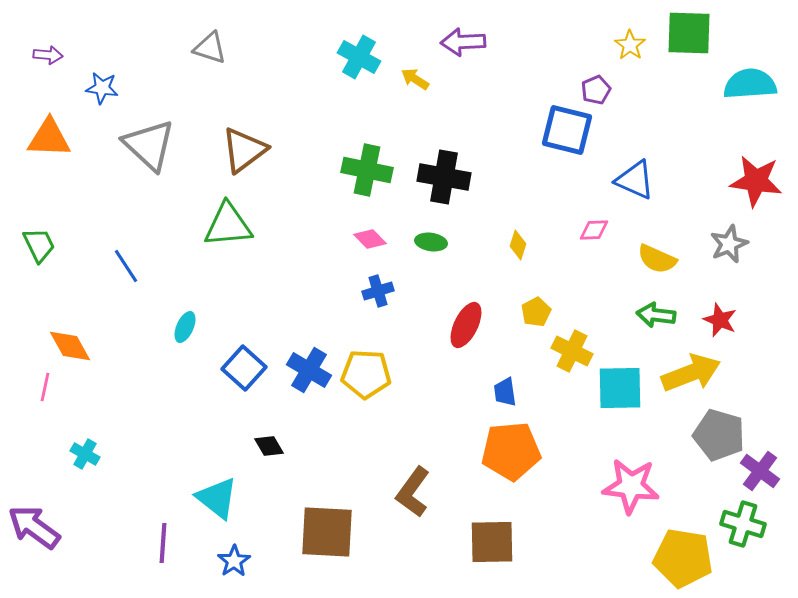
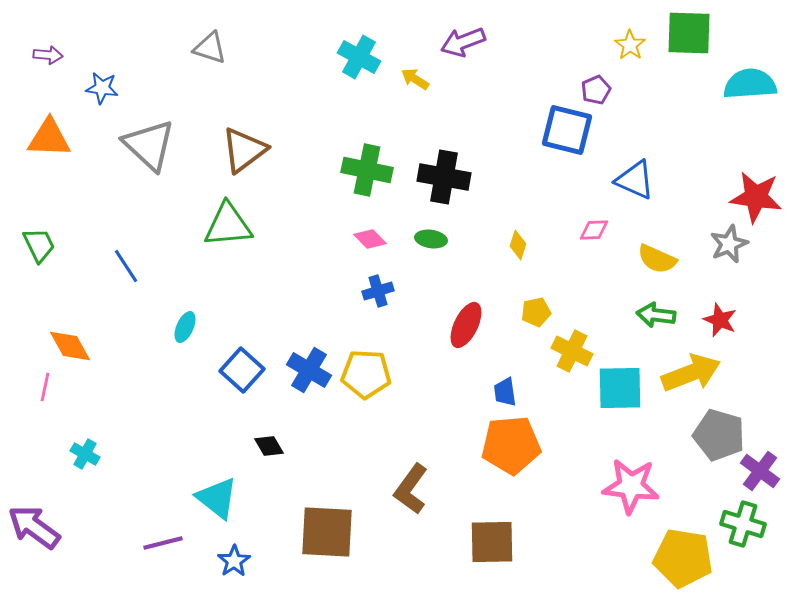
purple arrow at (463, 42): rotated 18 degrees counterclockwise
red star at (756, 181): moved 16 px down
green ellipse at (431, 242): moved 3 px up
yellow pentagon at (536, 312): rotated 16 degrees clockwise
blue square at (244, 368): moved 2 px left, 2 px down
orange pentagon at (511, 451): moved 6 px up
brown L-shape at (413, 492): moved 2 px left, 3 px up
purple line at (163, 543): rotated 72 degrees clockwise
